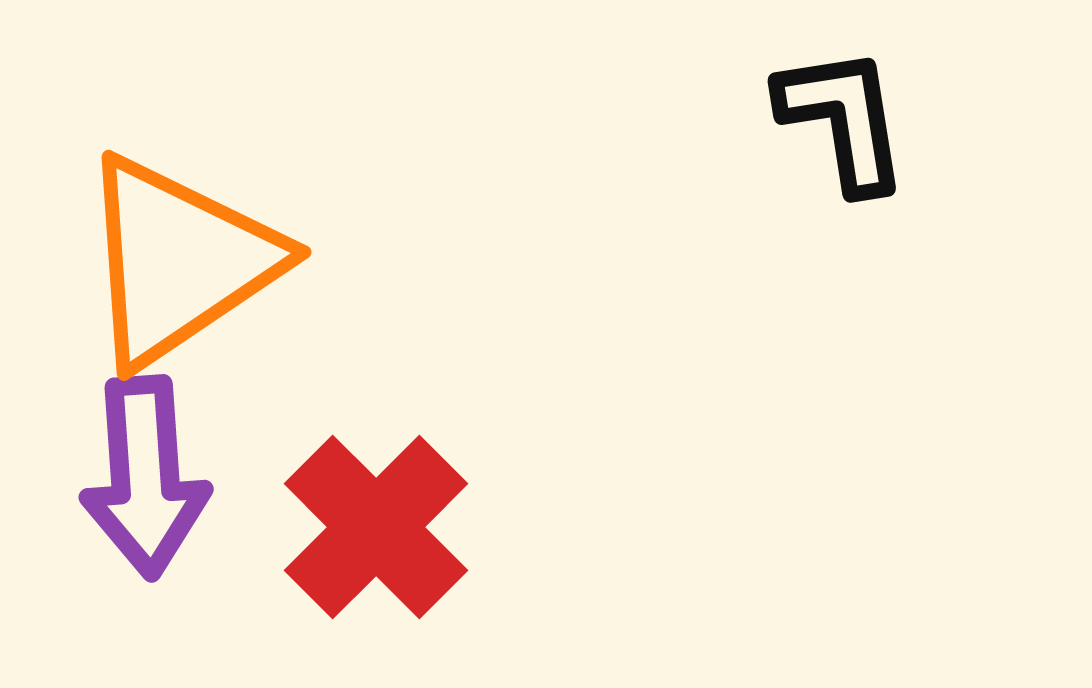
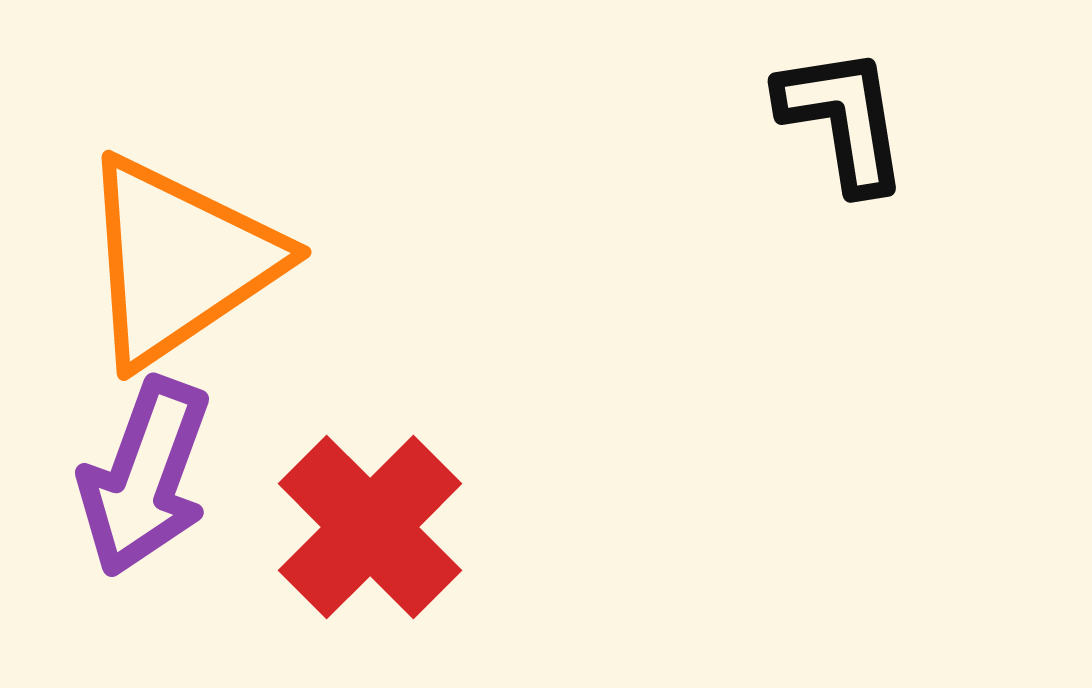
purple arrow: rotated 24 degrees clockwise
red cross: moved 6 px left
